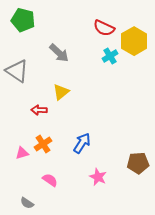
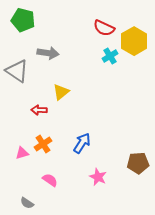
gray arrow: moved 11 px left; rotated 35 degrees counterclockwise
